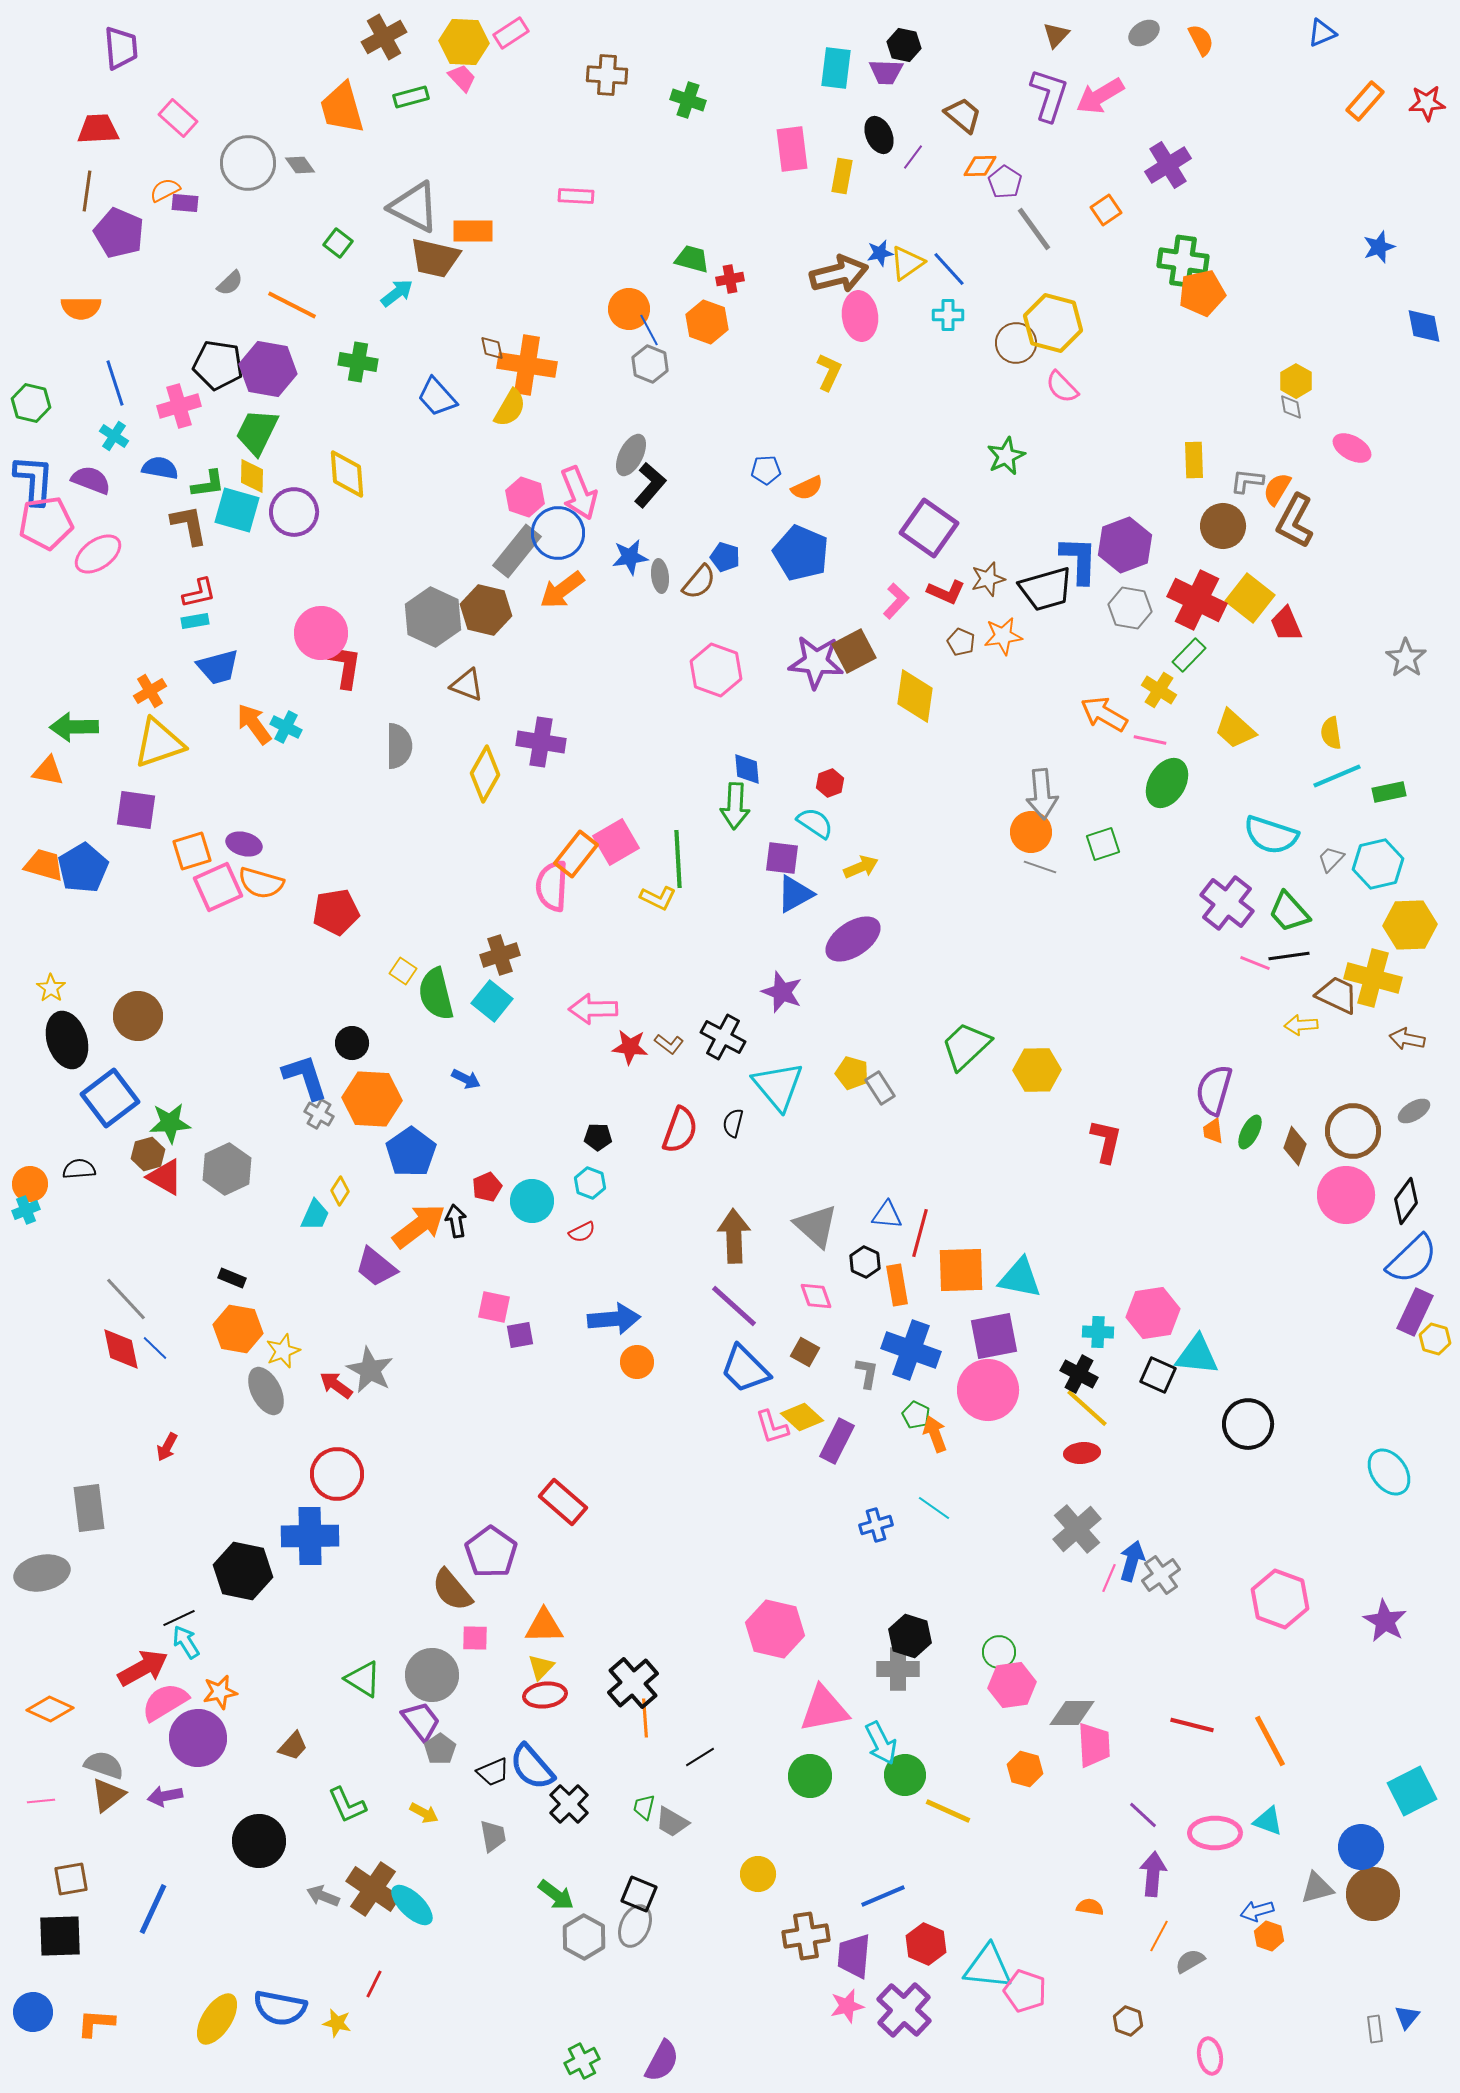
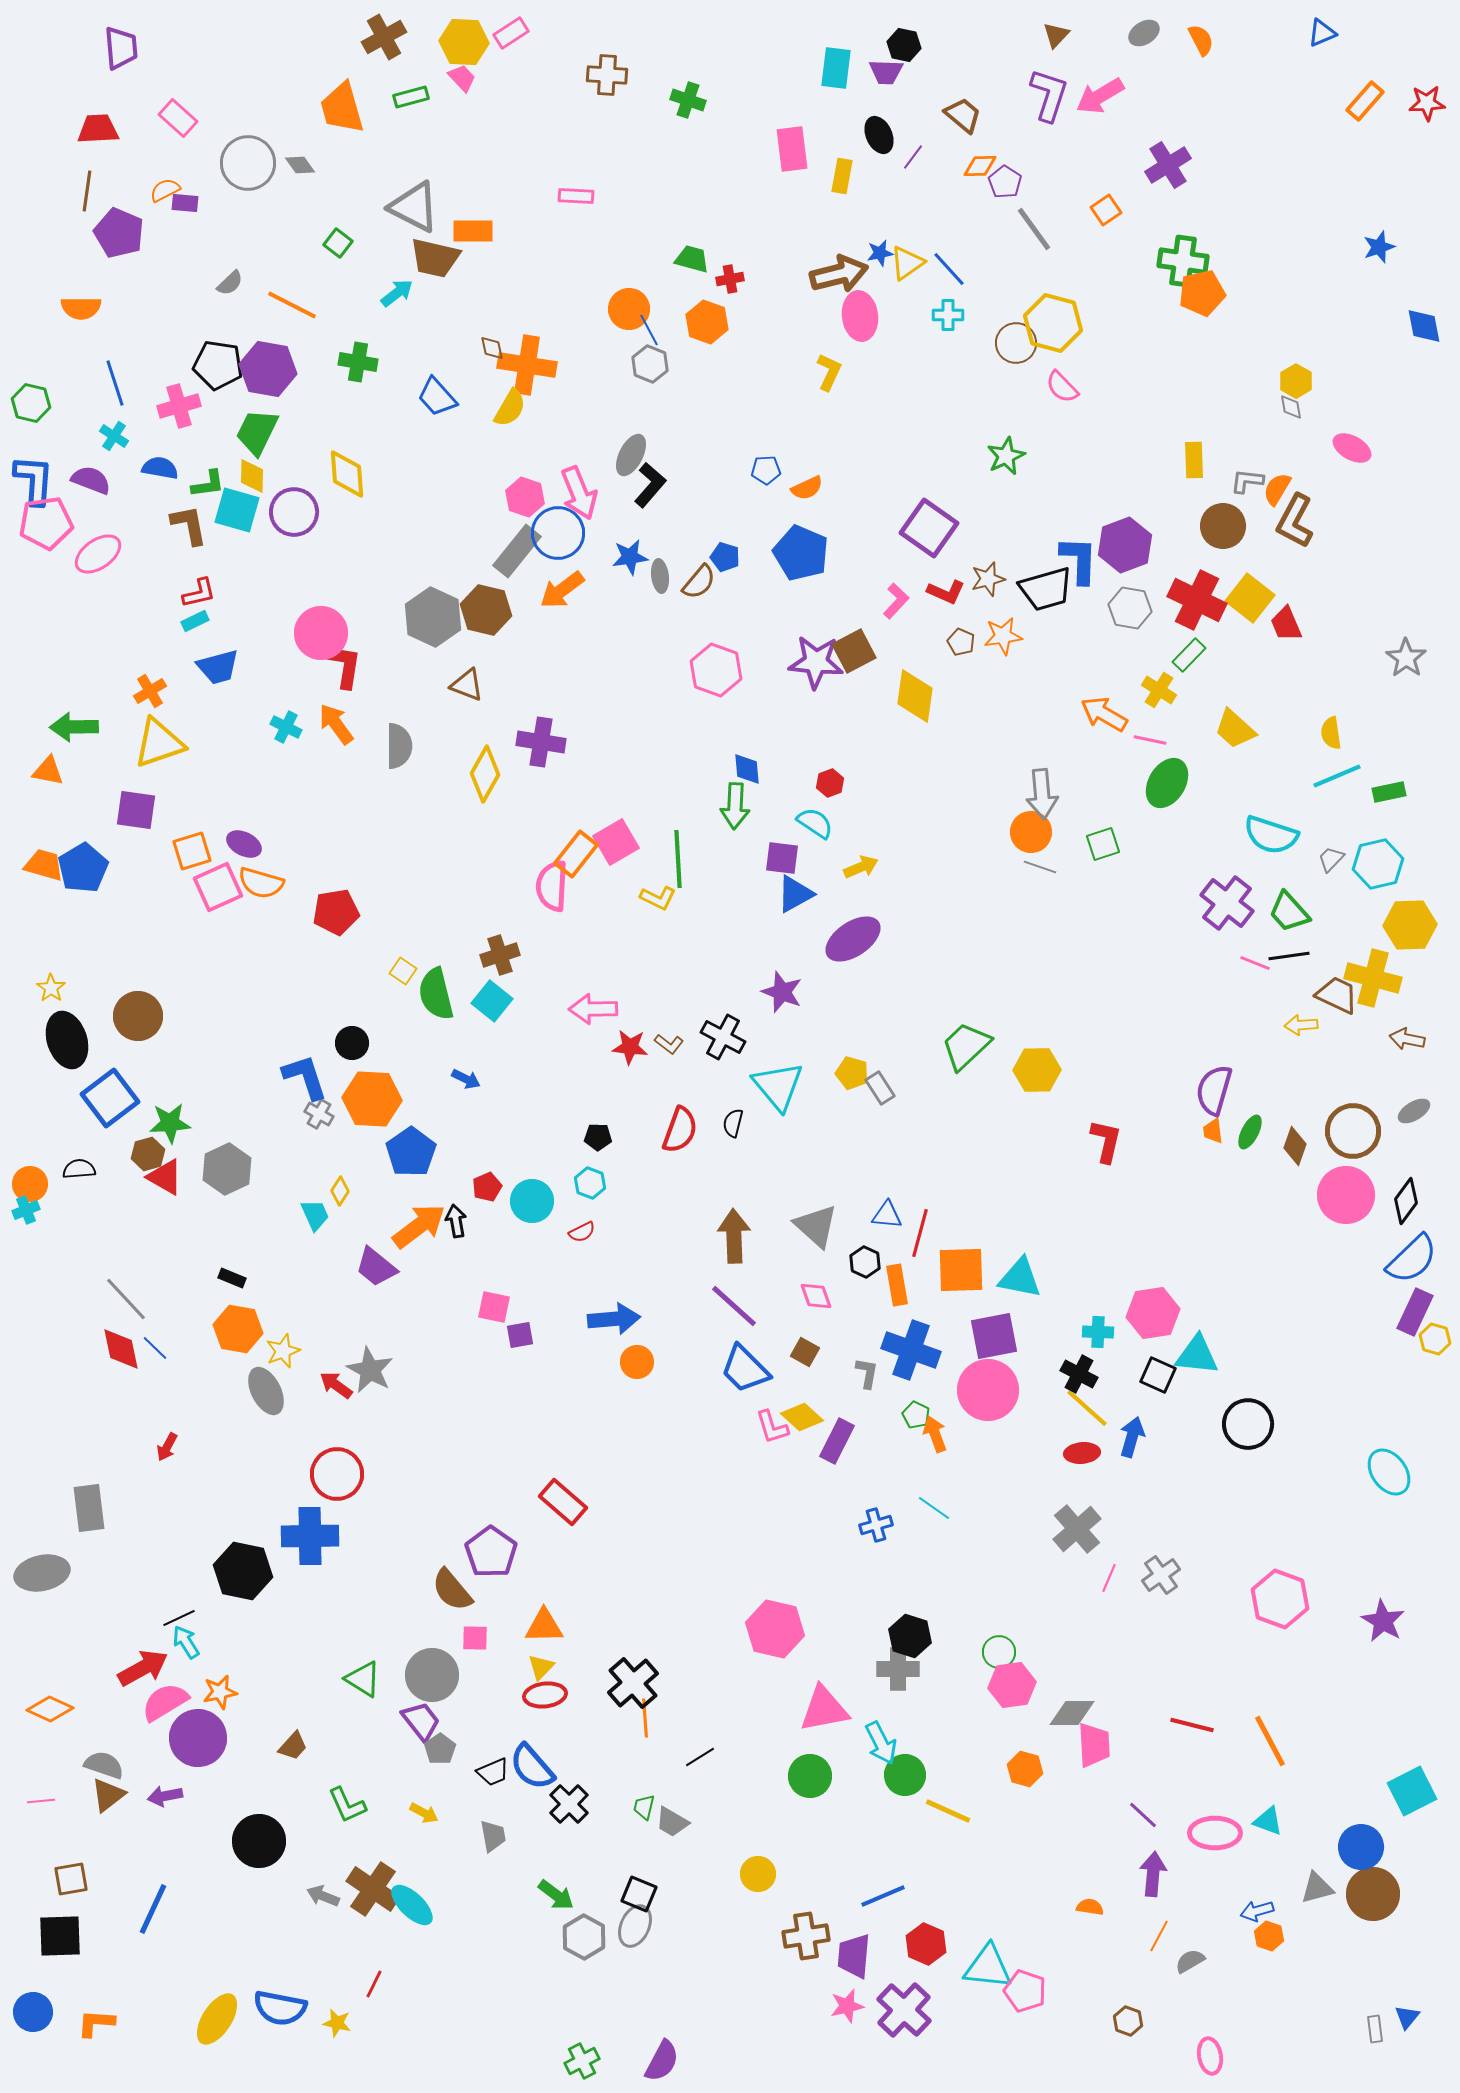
cyan rectangle at (195, 621): rotated 16 degrees counterclockwise
orange arrow at (254, 724): moved 82 px right
purple ellipse at (244, 844): rotated 12 degrees clockwise
cyan trapezoid at (315, 1215): rotated 48 degrees counterclockwise
blue arrow at (1132, 1561): moved 124 px up
purple star at (1385, 1621): moved 2 px left
